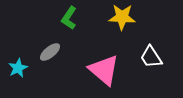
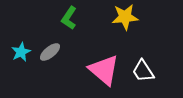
yellow star: moved 3 px right; rotated 8 degrees counterclockwise
white trapezoid: moved 8 px left, 14 px down
cyan star: moved 3 px right, 16 px up
